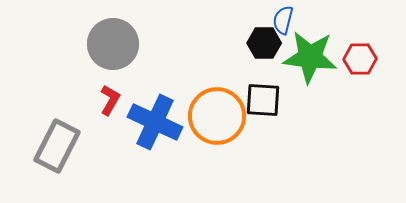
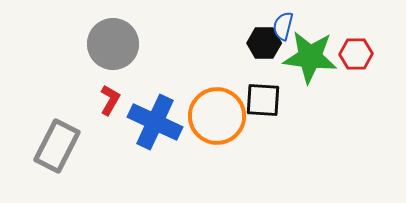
blue semicircle: moved 6 px down
red hexagon: moved 4 px left, 5 px up
